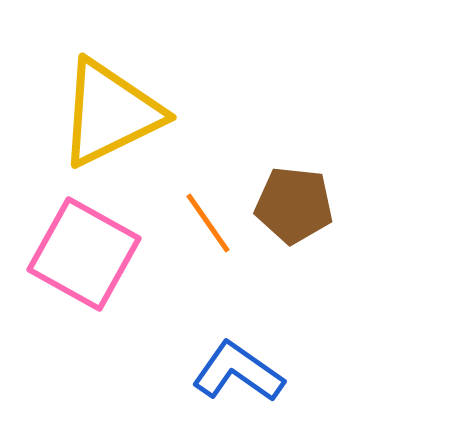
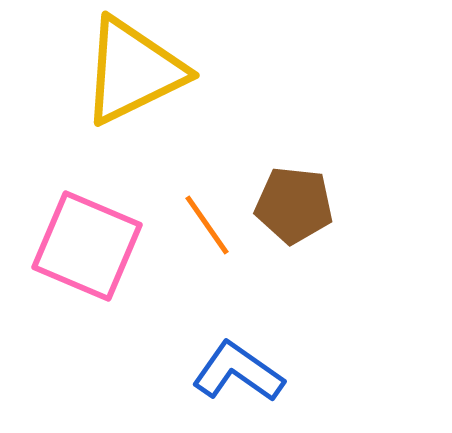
yellow triangle: moved 23 px right, 42 px up
orange line: moved 1 px left, 2 px down
pink square: moved 3 px right, 8 px up; rotated 6 degrees counterclockwise
